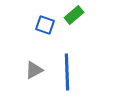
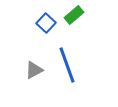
blue square: moved 1 px right, 2 px up; rotated 24 degrees clockwise
blue line: moved 7 px up; rotated 18 degrees counterclockwise
